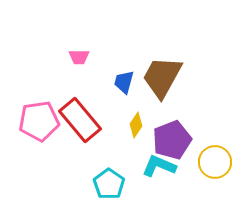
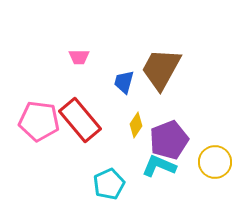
brown trapezoid: moved 1 px left, 8 px up
pink pentagon: rotated 15 degrees clockwise
purple pentagon: moved 3 px left
cyan pentagon: rotated 12 degrees clockwise
